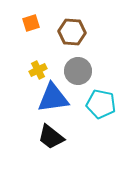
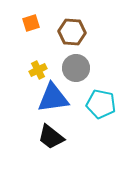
gray circle: moved 2 px left, 3 px up
